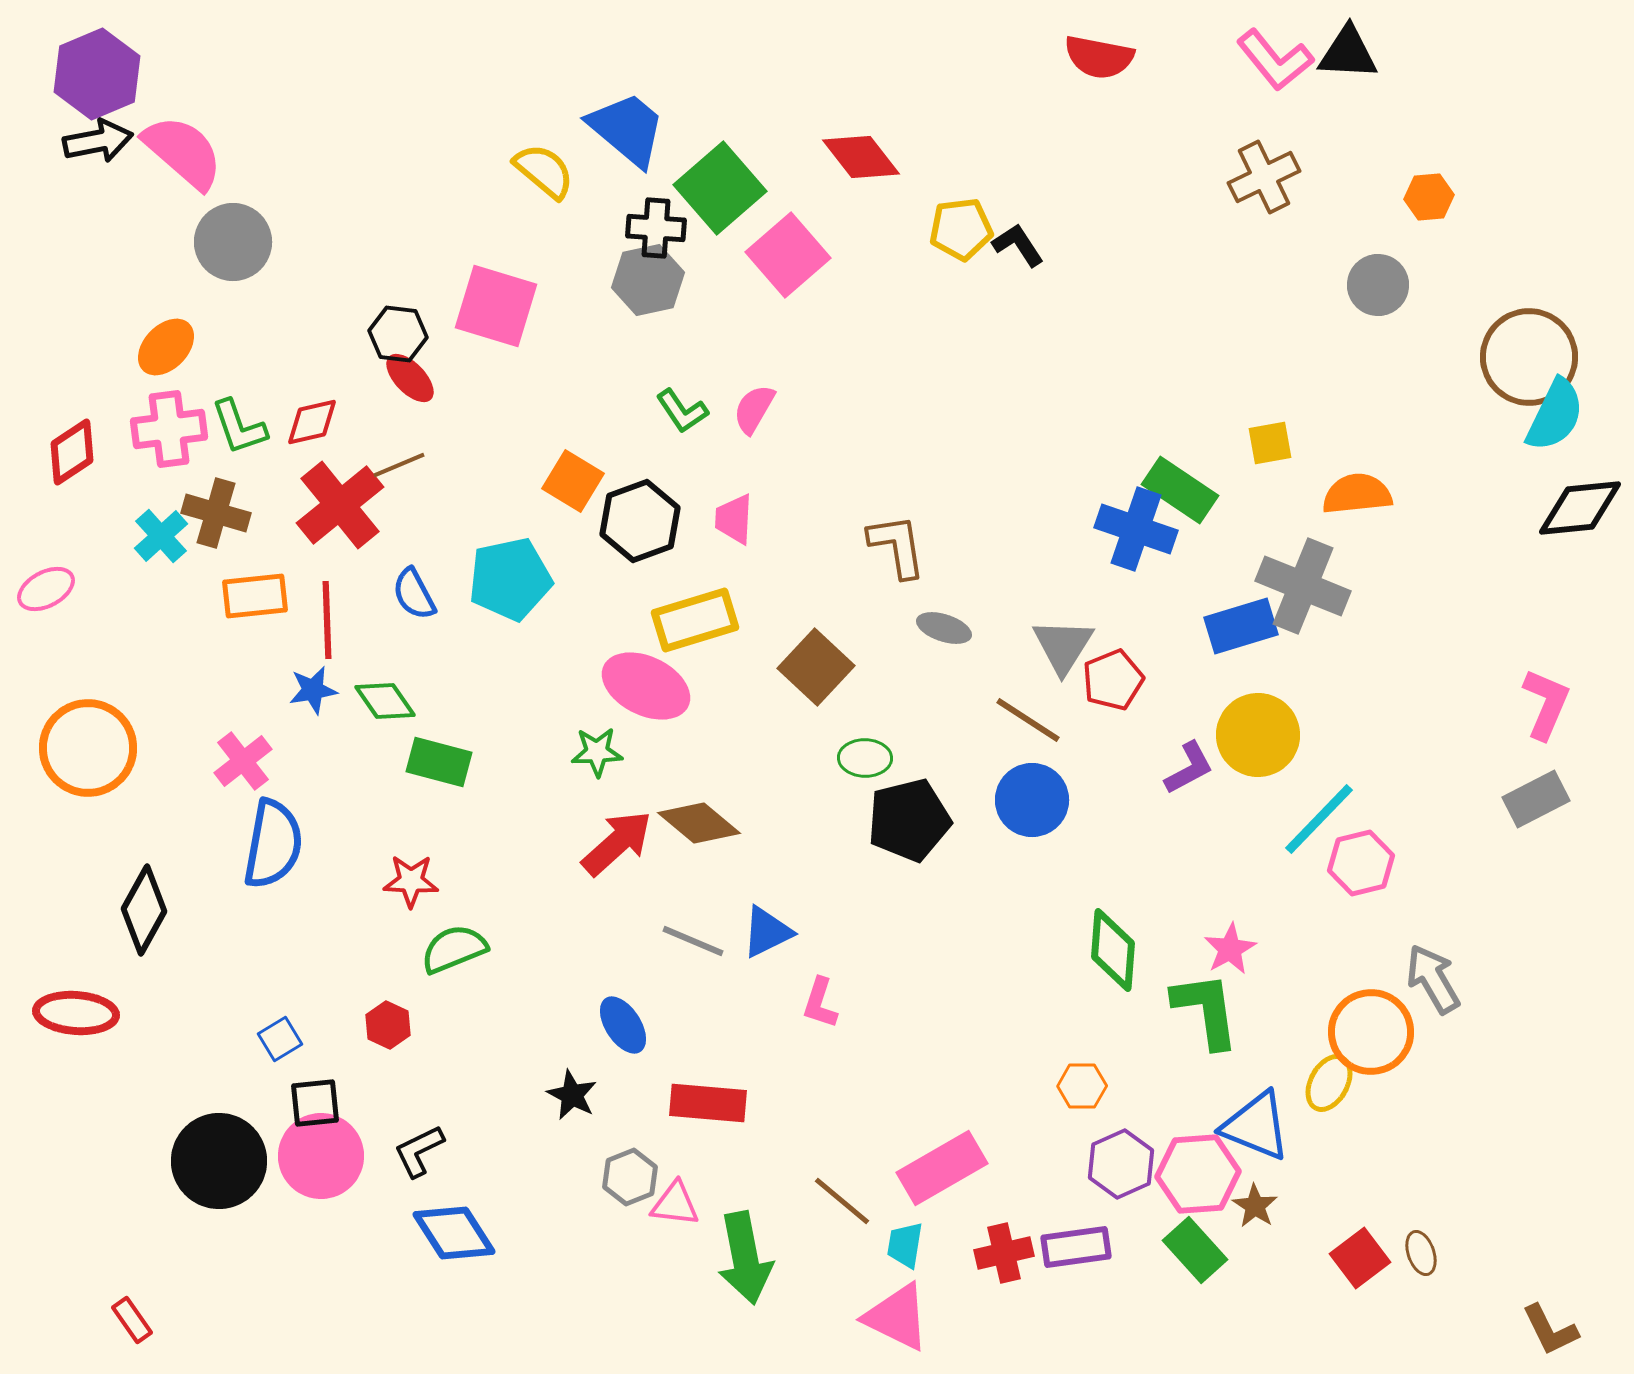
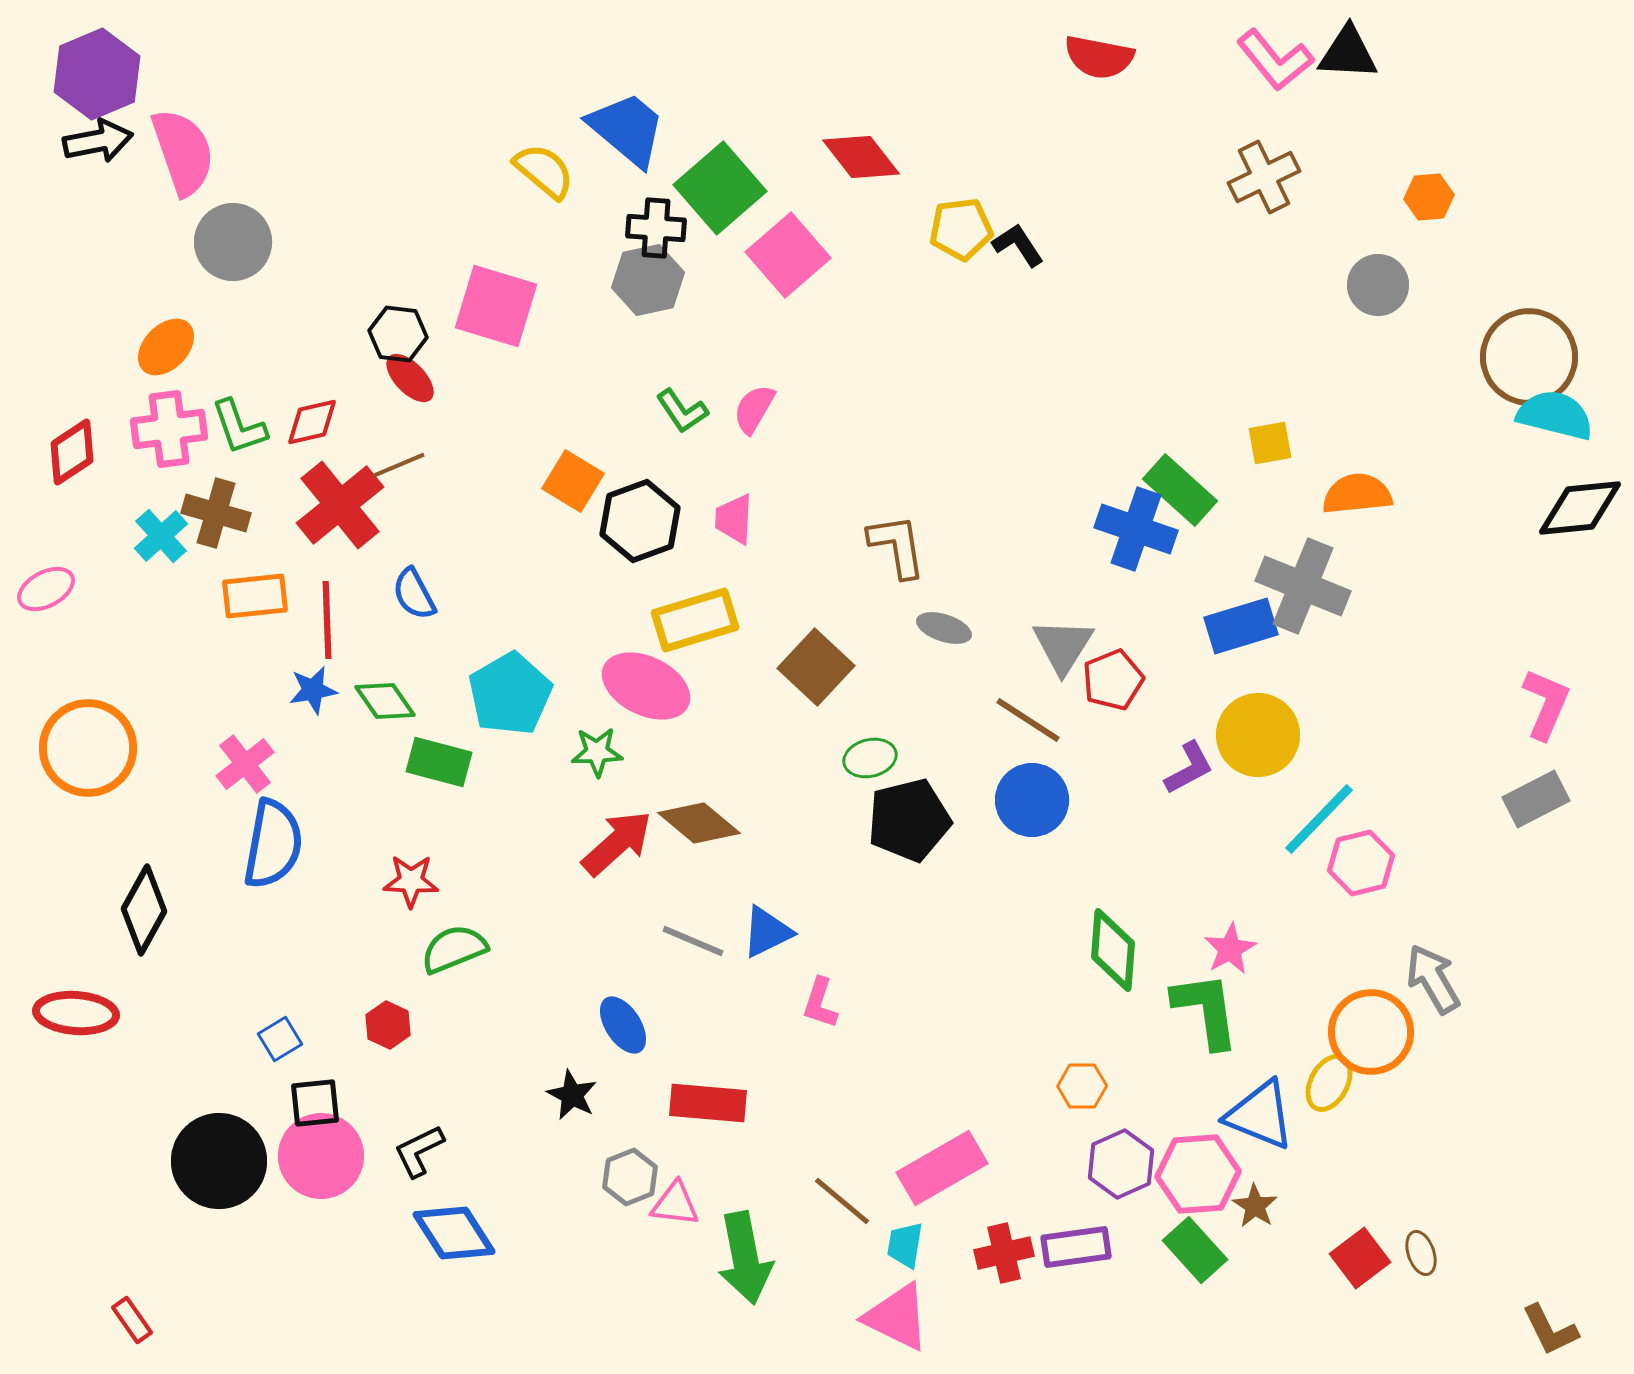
pink semicircle at (183, 152): rotated 30 degrees clockwise
cyan semicircle at (1555, 415): rotated 102 degrees counterclockwise
green rectangle at (1180, 490): rotated 8 degrees clockwise
cyan pentagon at (510, 579): moved 115 px down; rotated 18 degrees counterclockwise
green ellipse at (865, 758): moved 5 px right; rotated 15 degrees counterclockwise
pink cross at (243, 761): moved 2 px right, 3 px down
blue triangle at (1256, 1126): moved 4 px right, 11 px up
